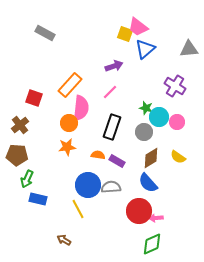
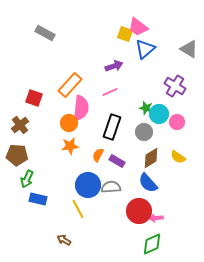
gray triangle: rotated 36 degrees clockwise
pink line: rotated 21 degrees clockwise
cyan circle: moved 3 px up
orange star: moved 3 px right, 1 px up
orange semicircle: rotated 72 degrees counterclockwise
